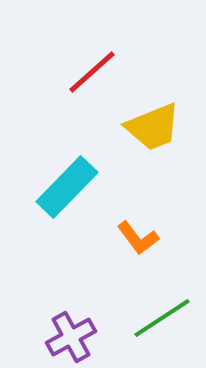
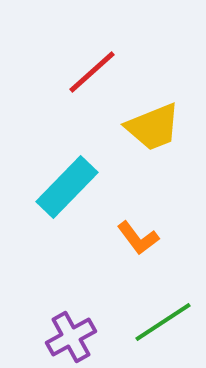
green line: moved 1 px right, 4 px down
